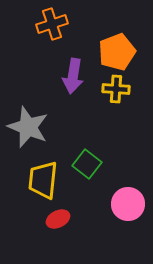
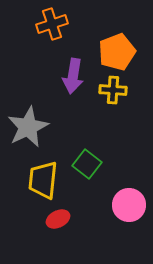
yellow cross: moved 3 px left, 1 px down
gray star: rotated 24 degrees clockwise
pink circle: moved 1 px right, 1 px down
